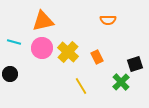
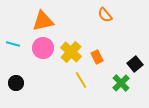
orange semicircle: moved 3 px left, 5 px up; rotated 49 degrees clockwise
cyan line: moved 1 px left, 2 px down
pink circle: moved 1 px right
yellow cross: moved 3 px right
black square: rotated 21 degrees counterclockwise
black circle: moved 6 px right, 9 px down
green cross: moved 1 px down
yellow line: moved 6 px up
